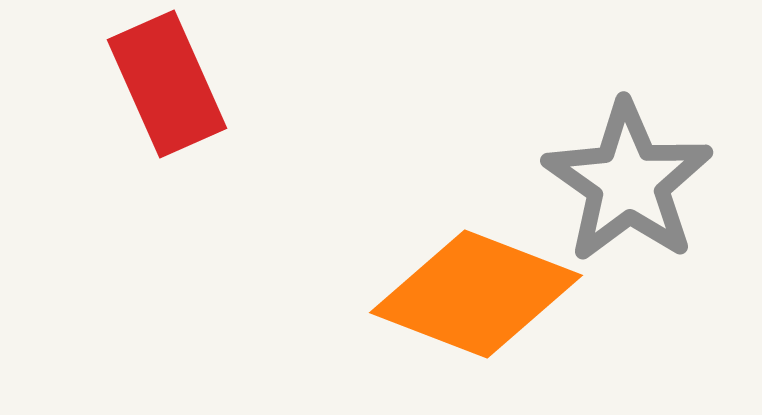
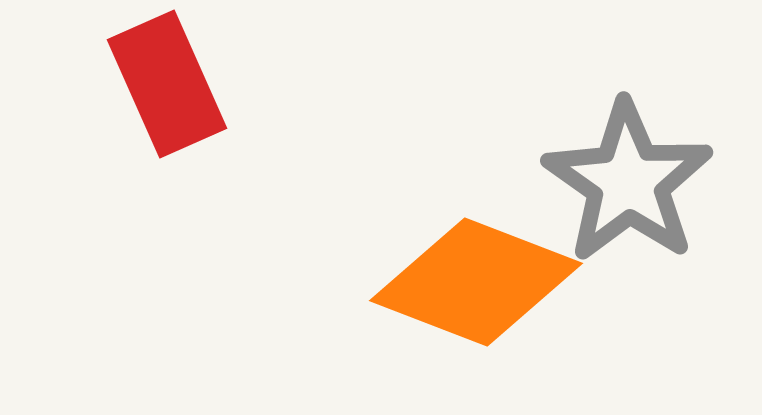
orange diamond: moved 12 px up
